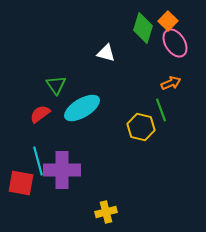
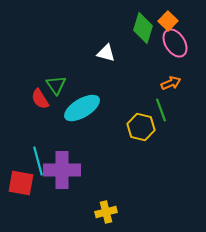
red semicircle: moved 15 px up; rotated 85 degrees counterclockwise
